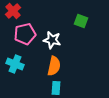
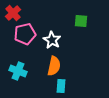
red cross: moved 2 px down
green square: rotated 16 degrees counterclockwise
white star: rotated 18 degrees clockwise
cyan cross: moved 3 px right, 7 px down
cyan rectangle: moved 5 px right, 2 px up
